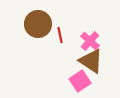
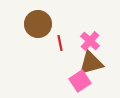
red line: moved 8 px down
brown triangle: moved 2 px down; rotated 48 degrees counterclockwise
